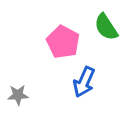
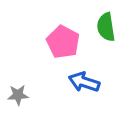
green semicircle: rotated 24 degrees clockwise
blue arrow: rotated 84 degrees clockwise
